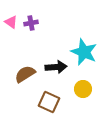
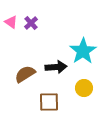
purple cross: rotated 32 degrees counterclockwise
cyan star: moved 1 px left, 1 px up; rotated 16 degrees clockwise
yellow circle: moved 1 px right, 1 px up
brown square: rotated 25 degrees counterclockwise
